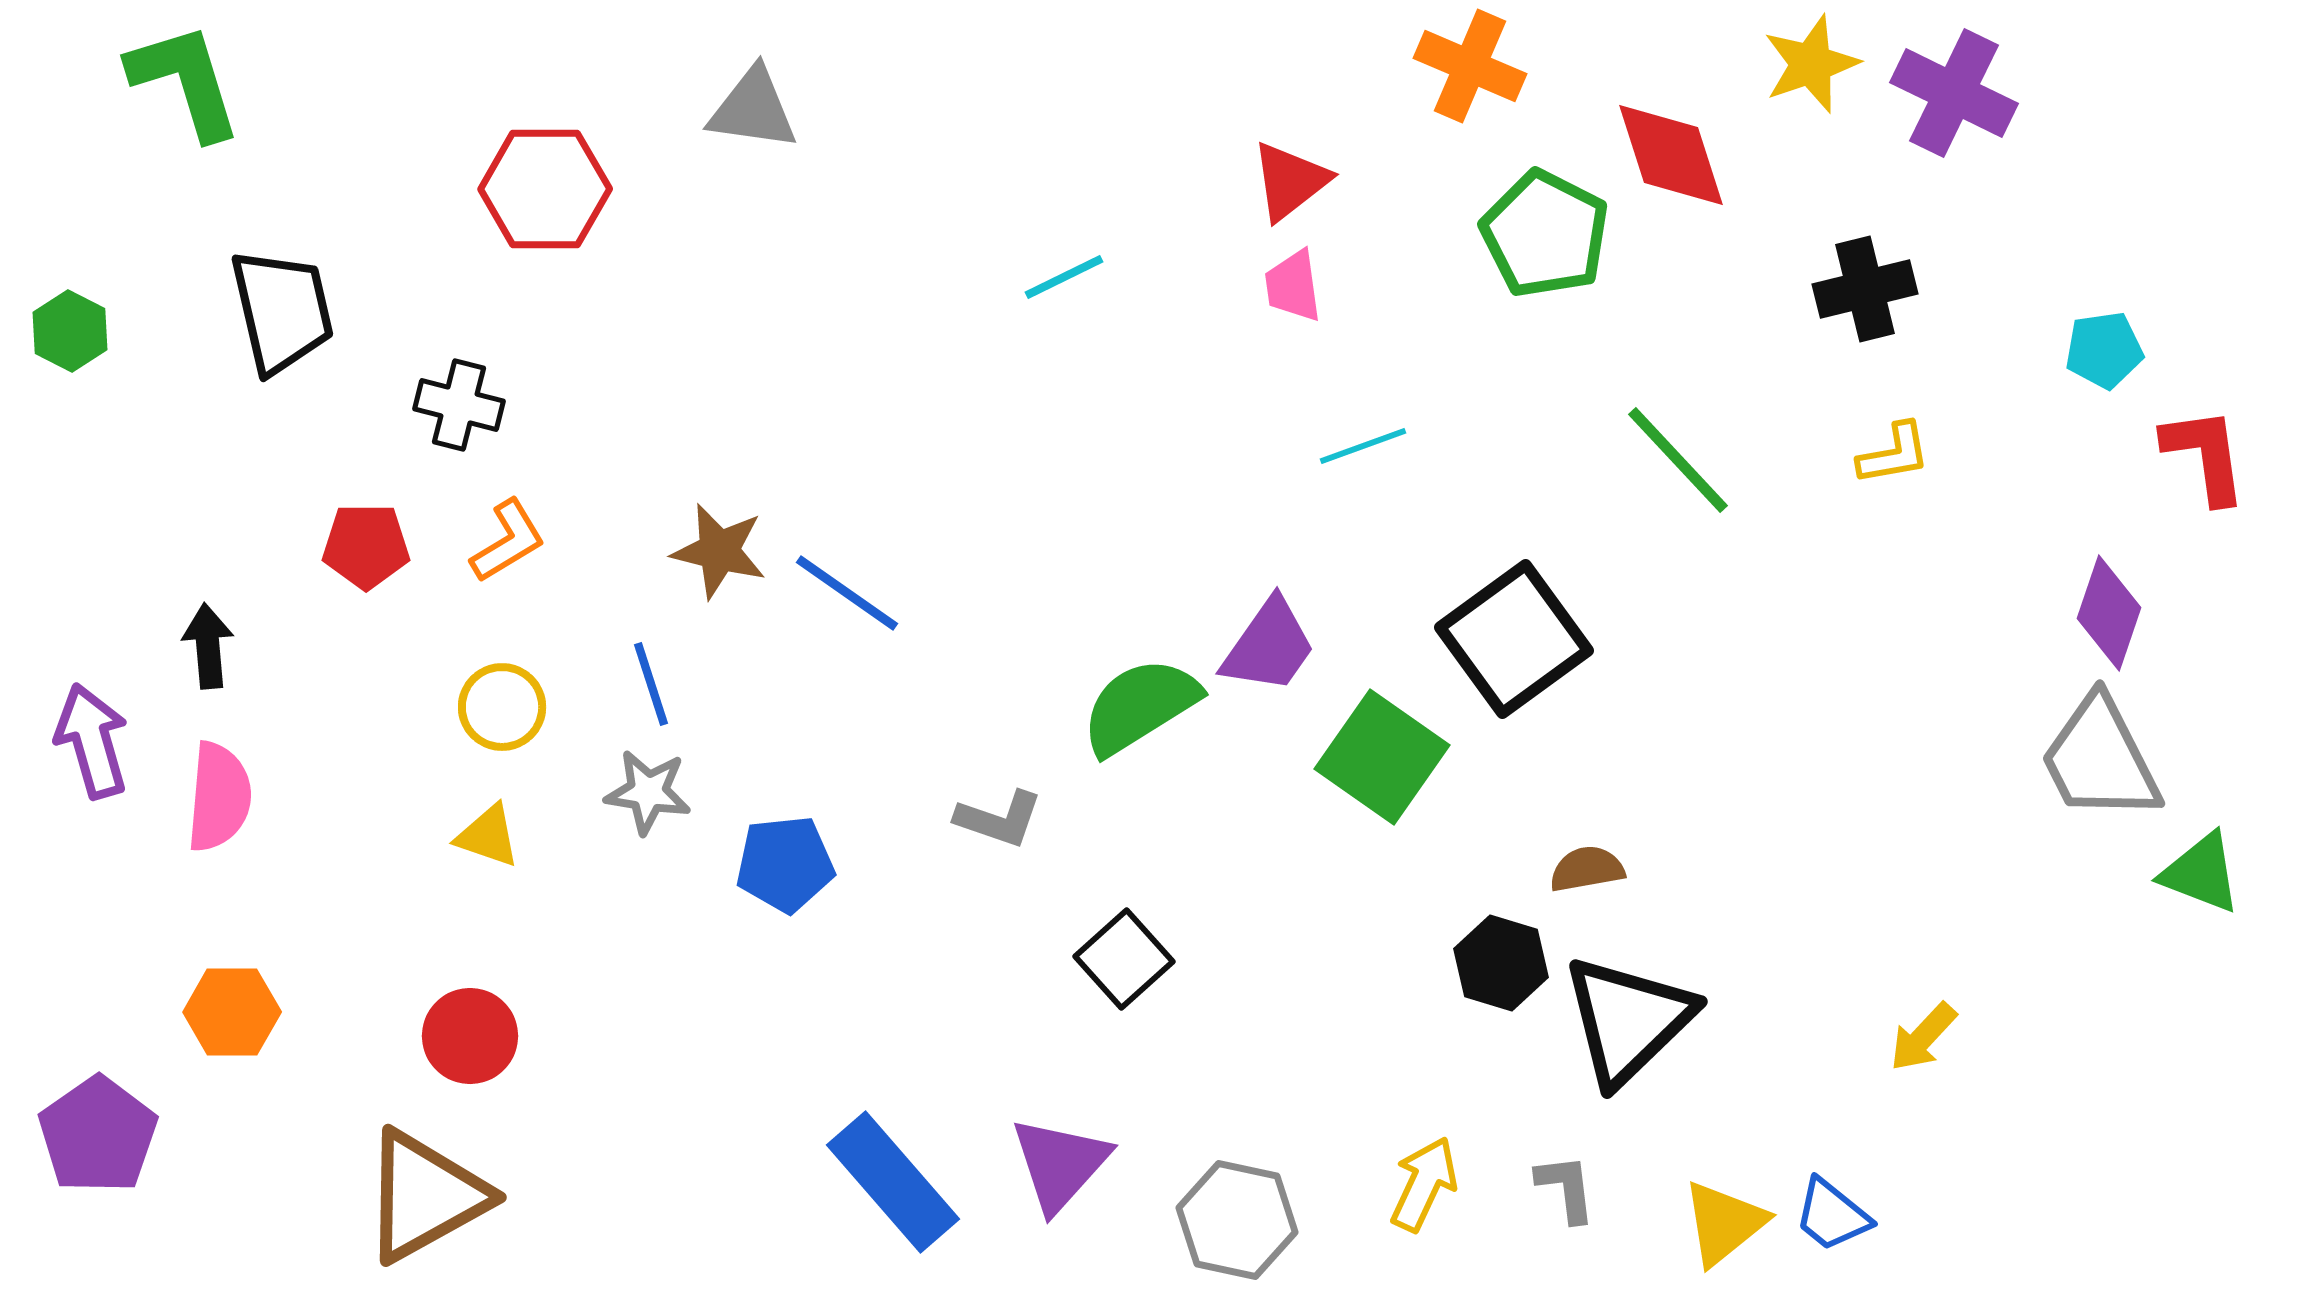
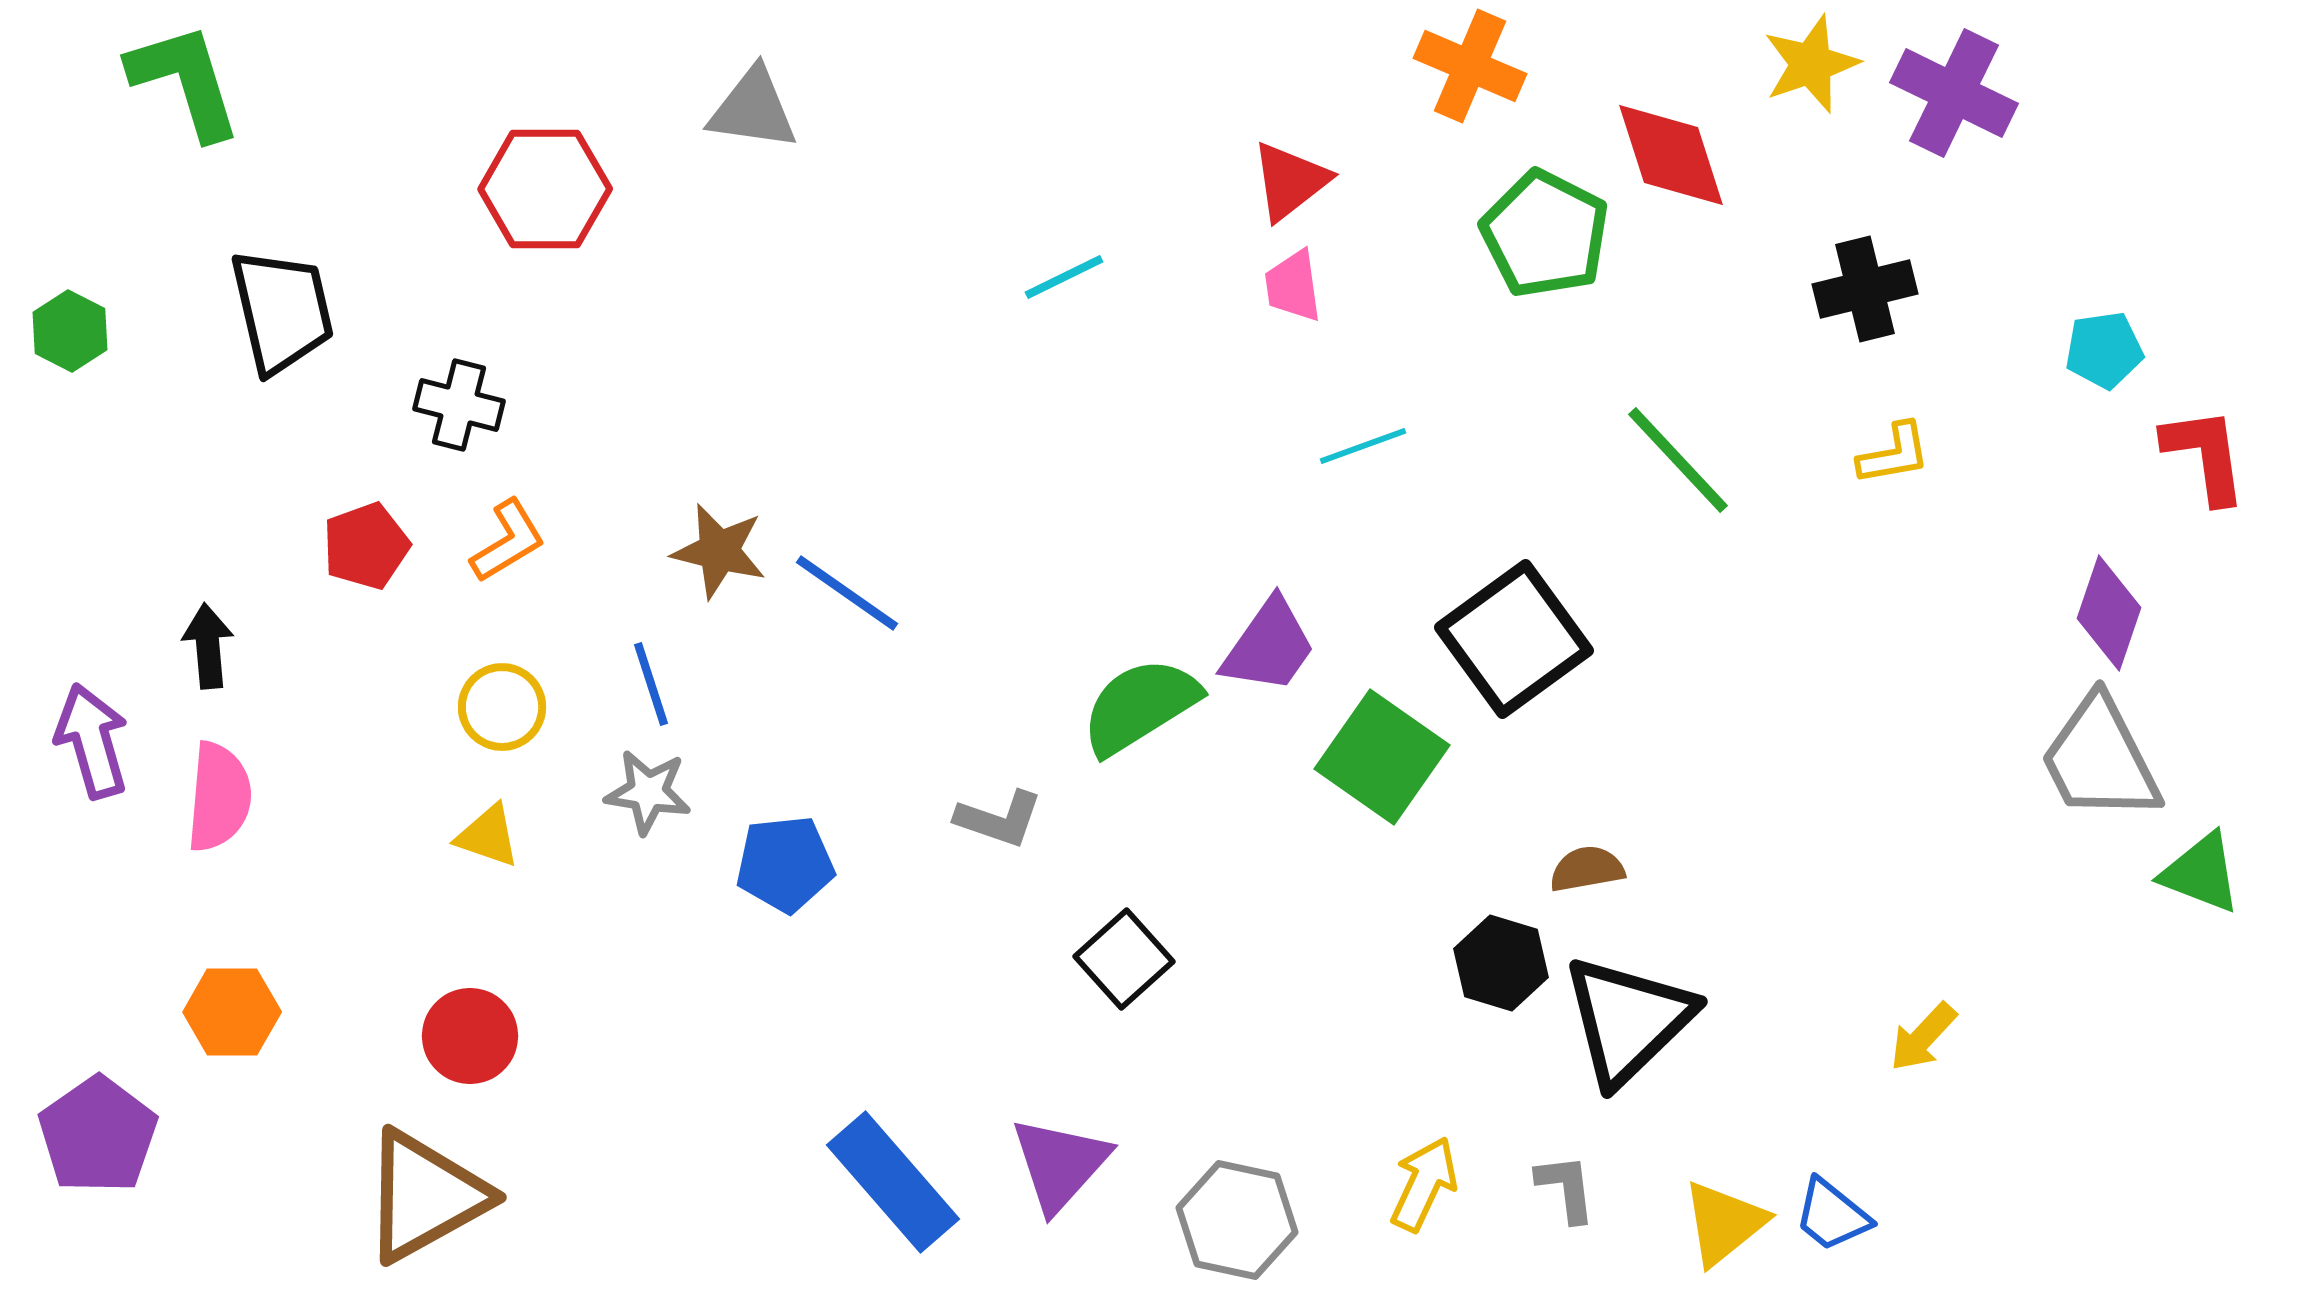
red pentagon at (366, 546): rotated 20 degrees counterclockwise
